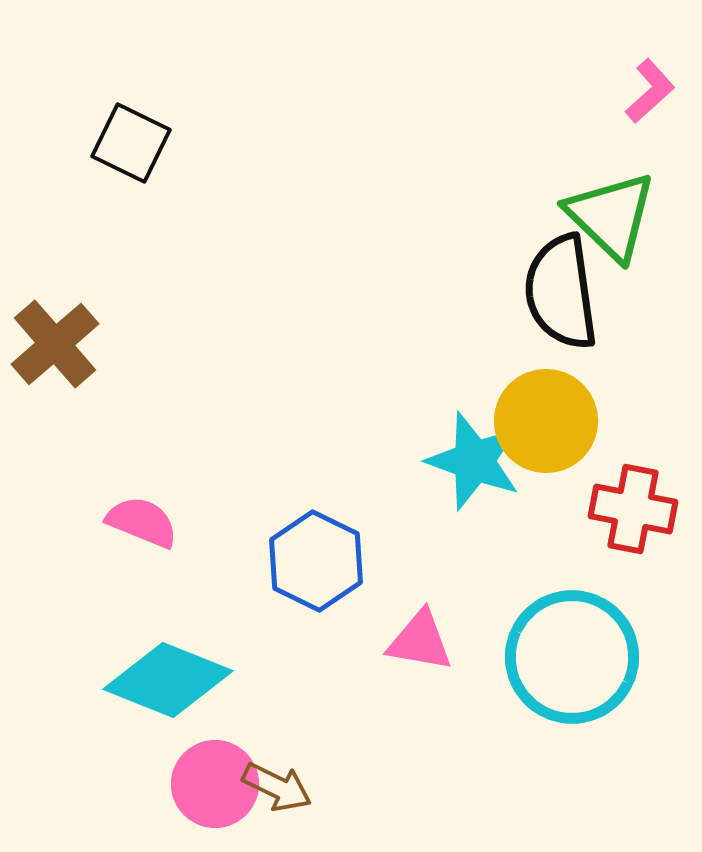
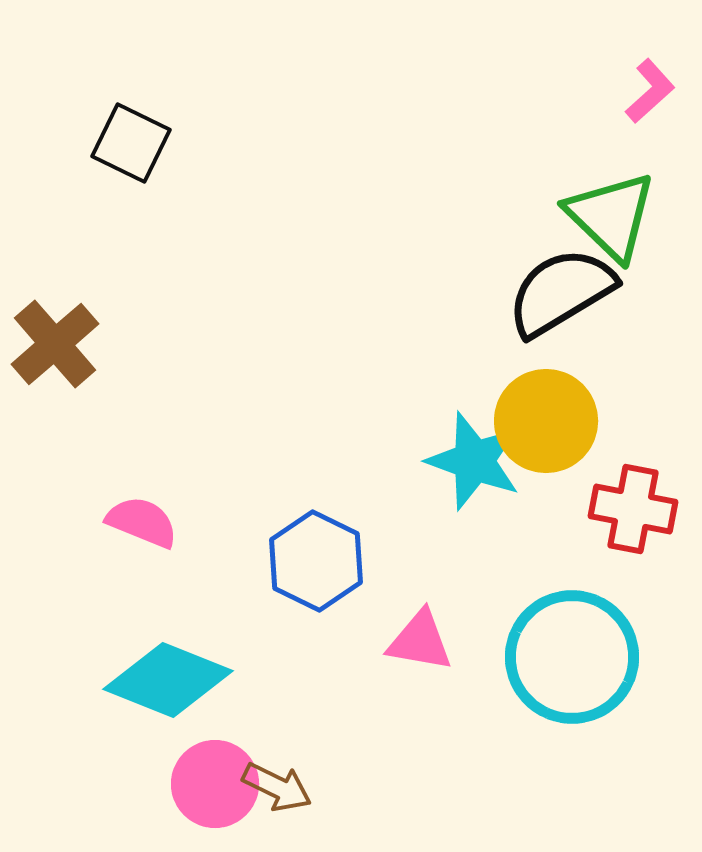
black semicircle: rotated 67 degrees clockwise
